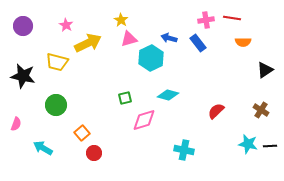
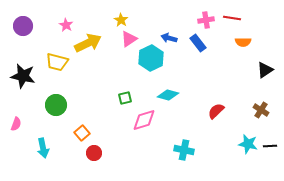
pink triangle: rotated 18 degrees counterclockwise
cyan arrow: rotated 132 degrees counterclockwise
